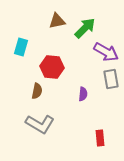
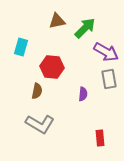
gray rectangle: moved 2 px left
